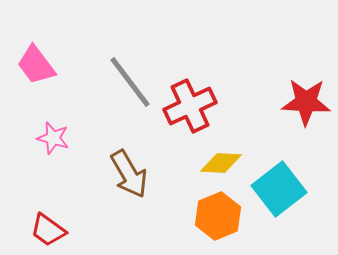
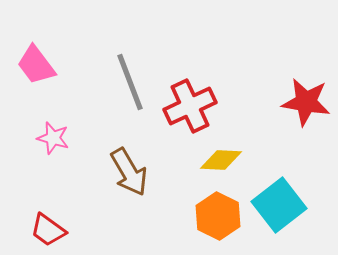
gray line: rotated 16 degrees clockwise
red star: rotated 6 degrees clockwise
yellow diamond: moved 3 px up
brown arrow: moved 2 px up
cyan square: moved 16 px down
orange hexagon: rotated 12 degrees counterclockwise
